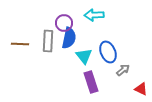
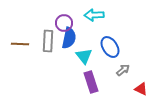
blue ellipse: moved 2 px right, 5 px up; rotated 10 degrees counterclockwise
